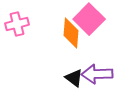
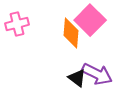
pink square: moved 1 px right, 1 px down
purple arrow: rotated 152 degrees counterclockwise
black triangle: moved 3 px right
